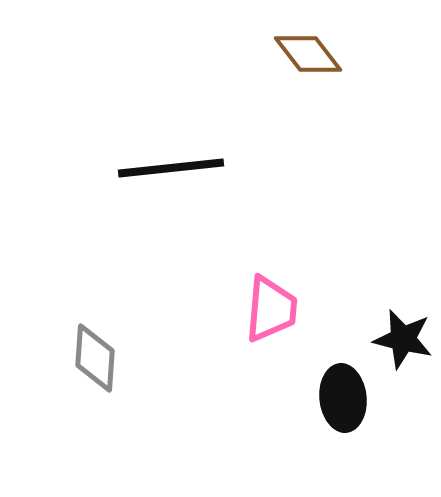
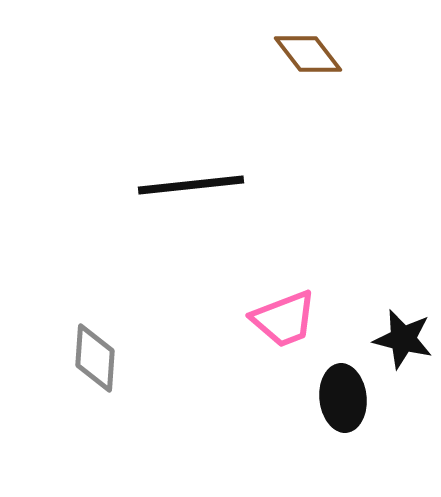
black line: moved 20 px right, 17 px down
pink trapezoid: moved 13 px right, 10 px down; rotated 64 degrees clockwise
